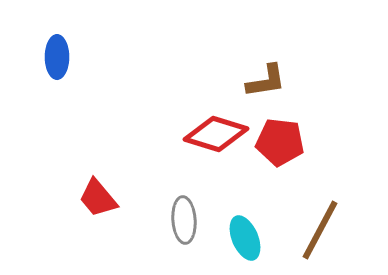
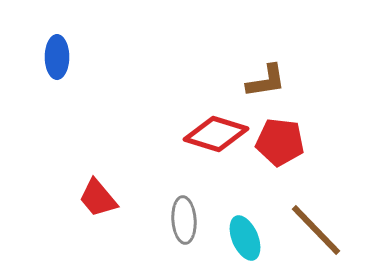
brown line: moved 4 px left; rotated 72 degrees counterclockwise
